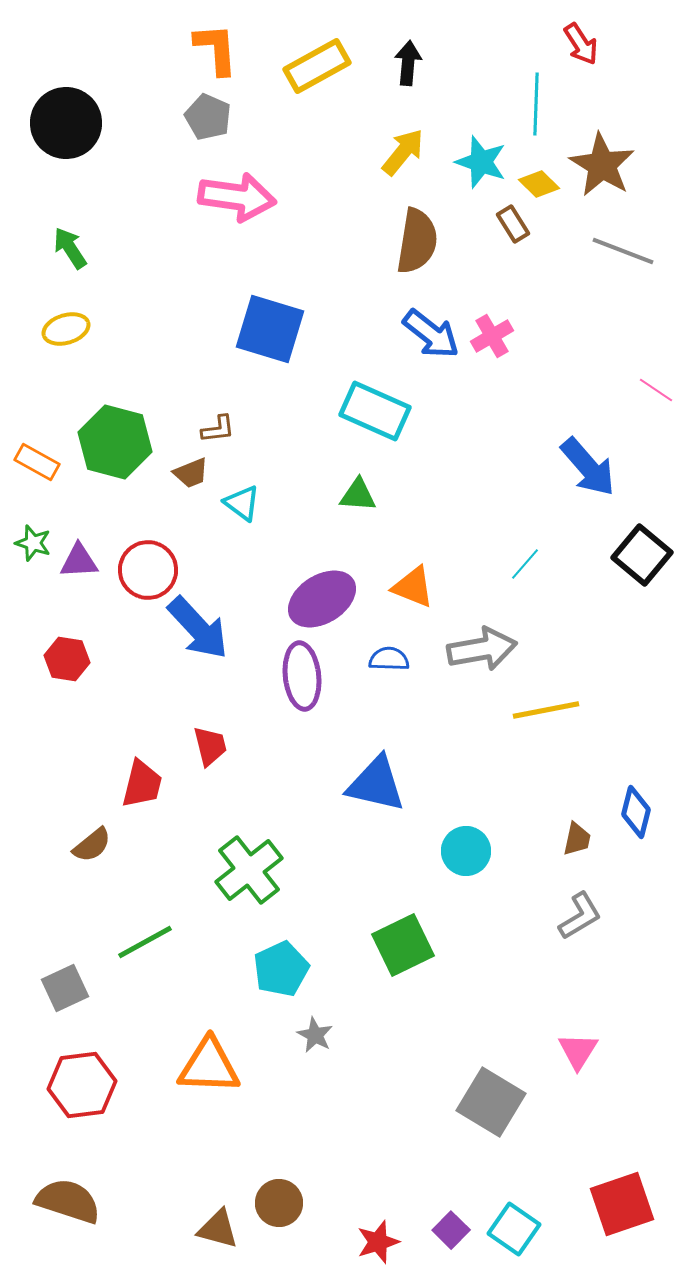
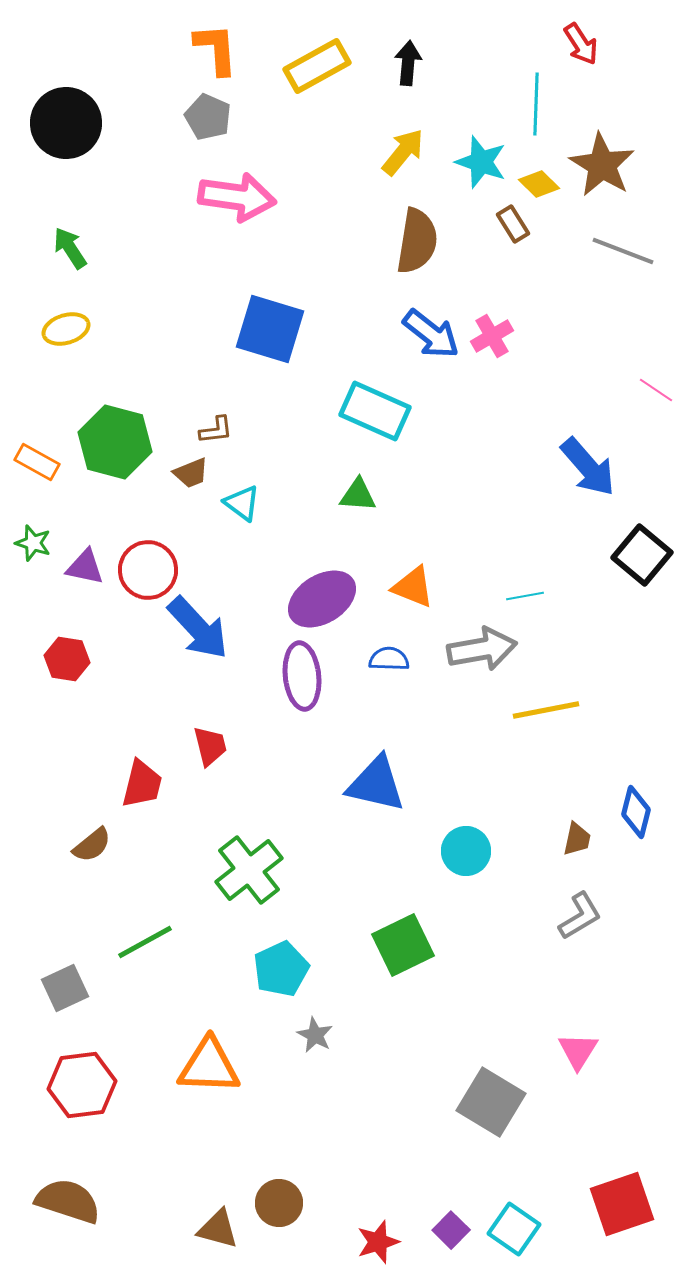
brown L-shape at (218, 429): moved 2 px left, 1 px down
purple triangle at (79, 561): moved 6 px right, 6 px down; rotated 15 degrees clockwise
cyan line at (525, 564): moved 32 px down; rotated 39 degrees clockwise
